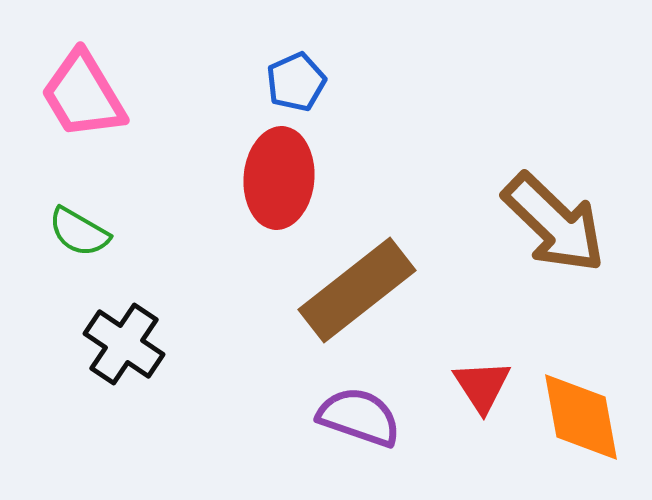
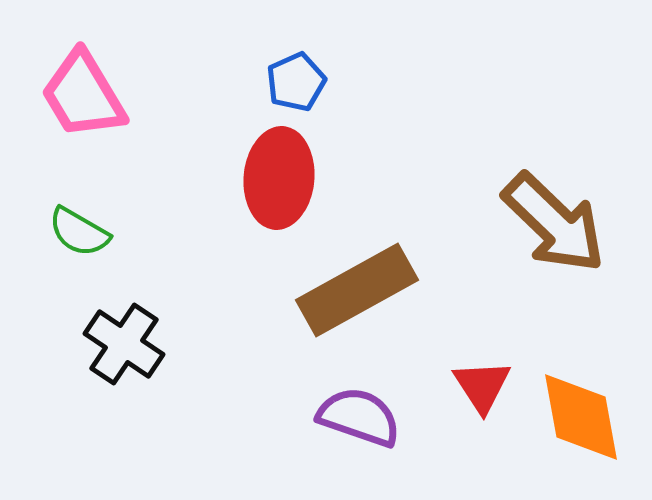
brown rectangle: rotated 9 degrees clockwise
